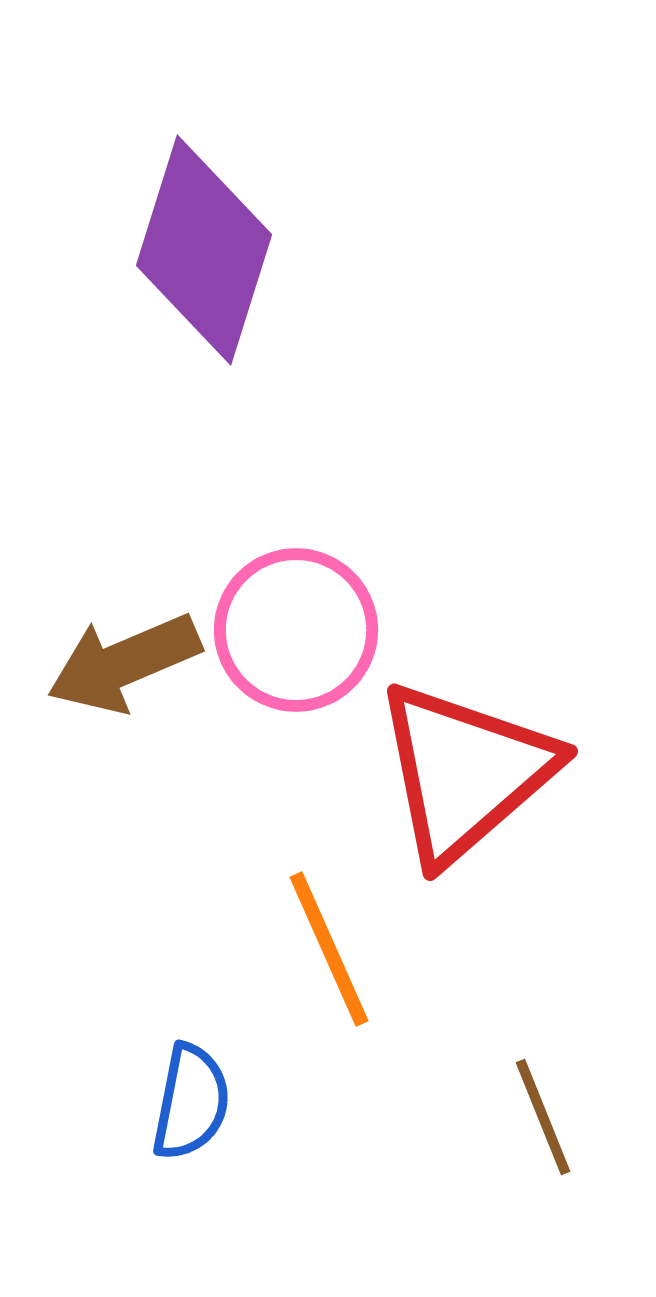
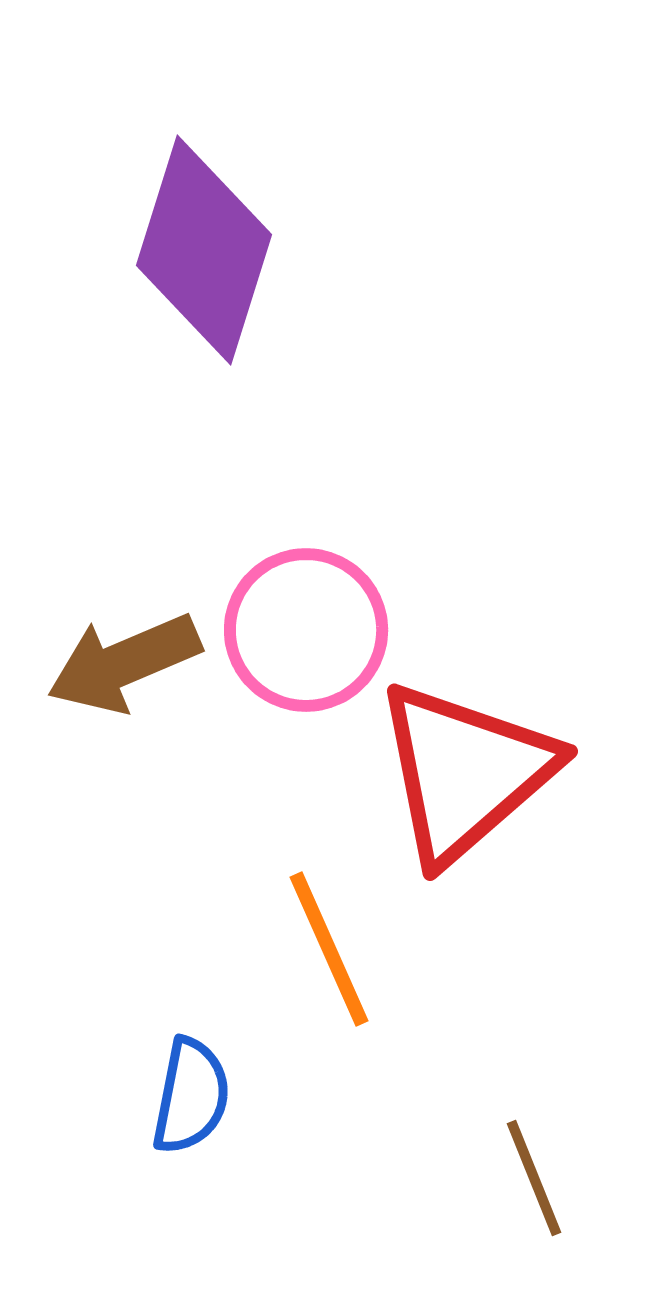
pink circle: moved 10 px right
blue semicircle: moved 6 px up
brown line: moved 9 px left, 61 px down
